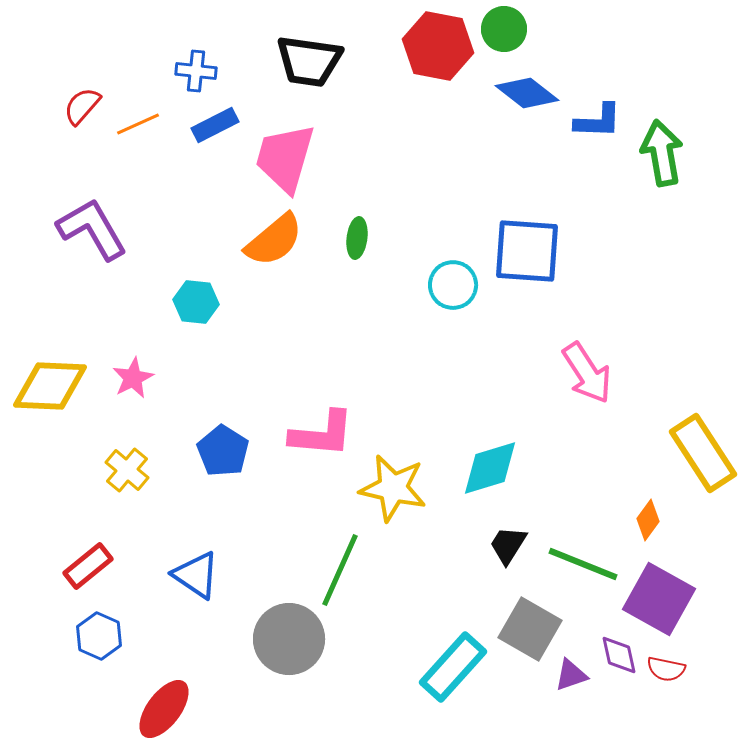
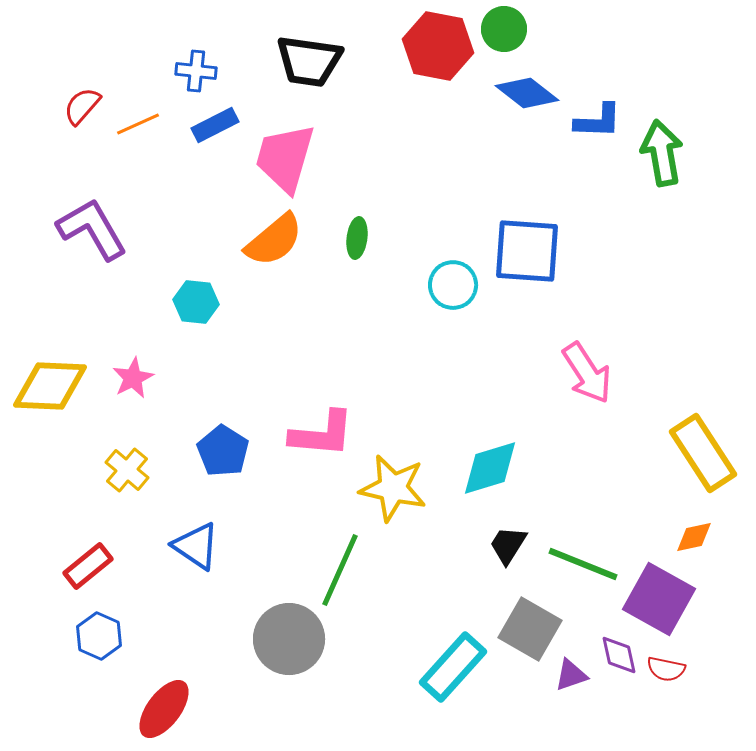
orange diamond at (648, 520): moved 46 px right, 17 px down; rotated 42 degrees clockwise
blue triangle at (196, 575): moved 29 px up
